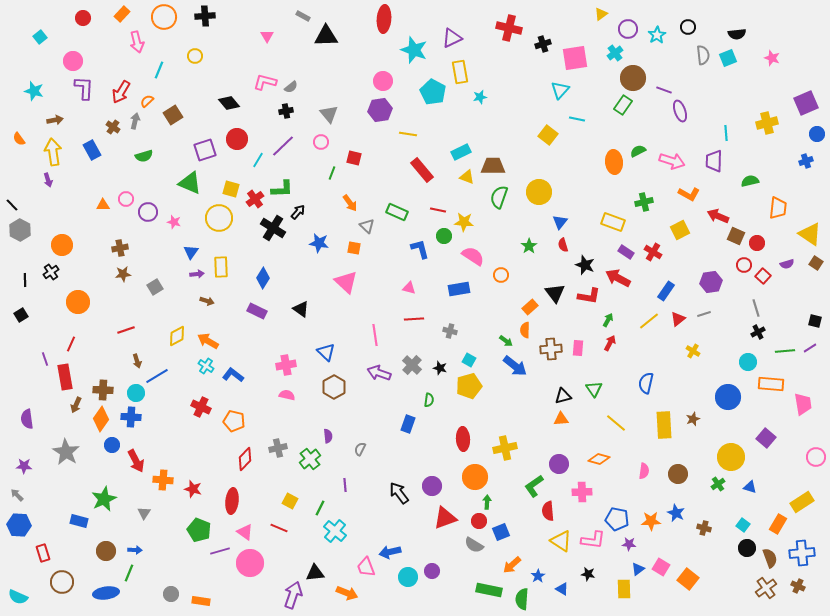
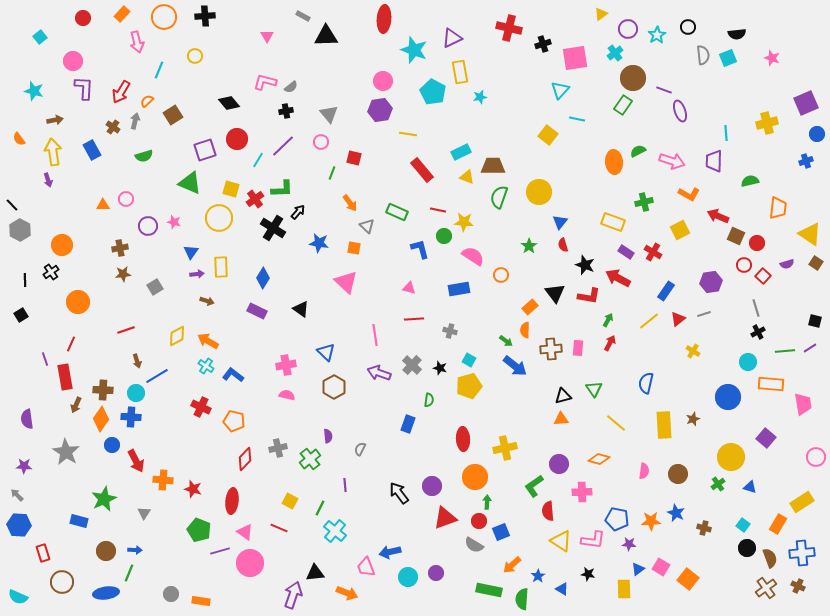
purple circle at (148, 212): moved 14 px down
purple circle at (432, 571): moved 4 px right, 2 px down
